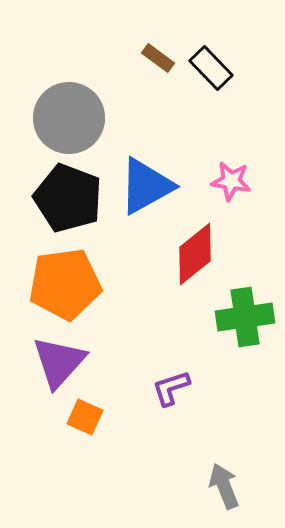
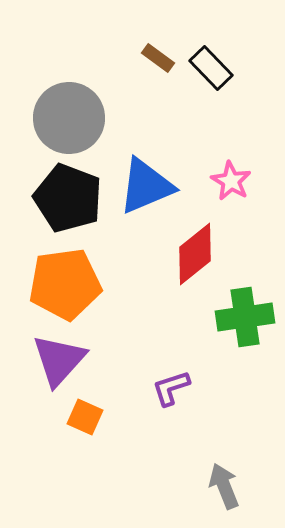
pink star: rotated 21 degrees clockwise
blue triangle: rotated 6 degrees clockwise
purple triangle: moved 2 px up
